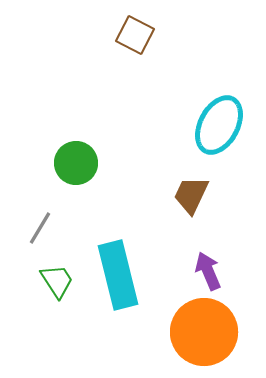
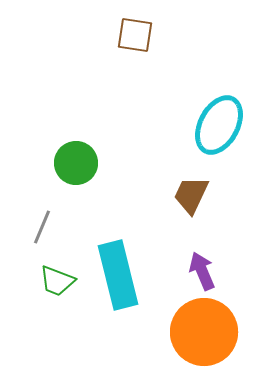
brown square: rotated 18 degrees counterclockwise
gray line: moved 2 px right, 1 px up; rotated 8 degrees counterclockwise
purple arrow: moved 6 px left
green trapezoid: rotated 144 degrees clockwise
